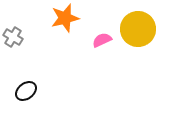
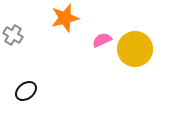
yellow circle: moved 3 px left, 20 px down
gray cross: moved 2 px up
